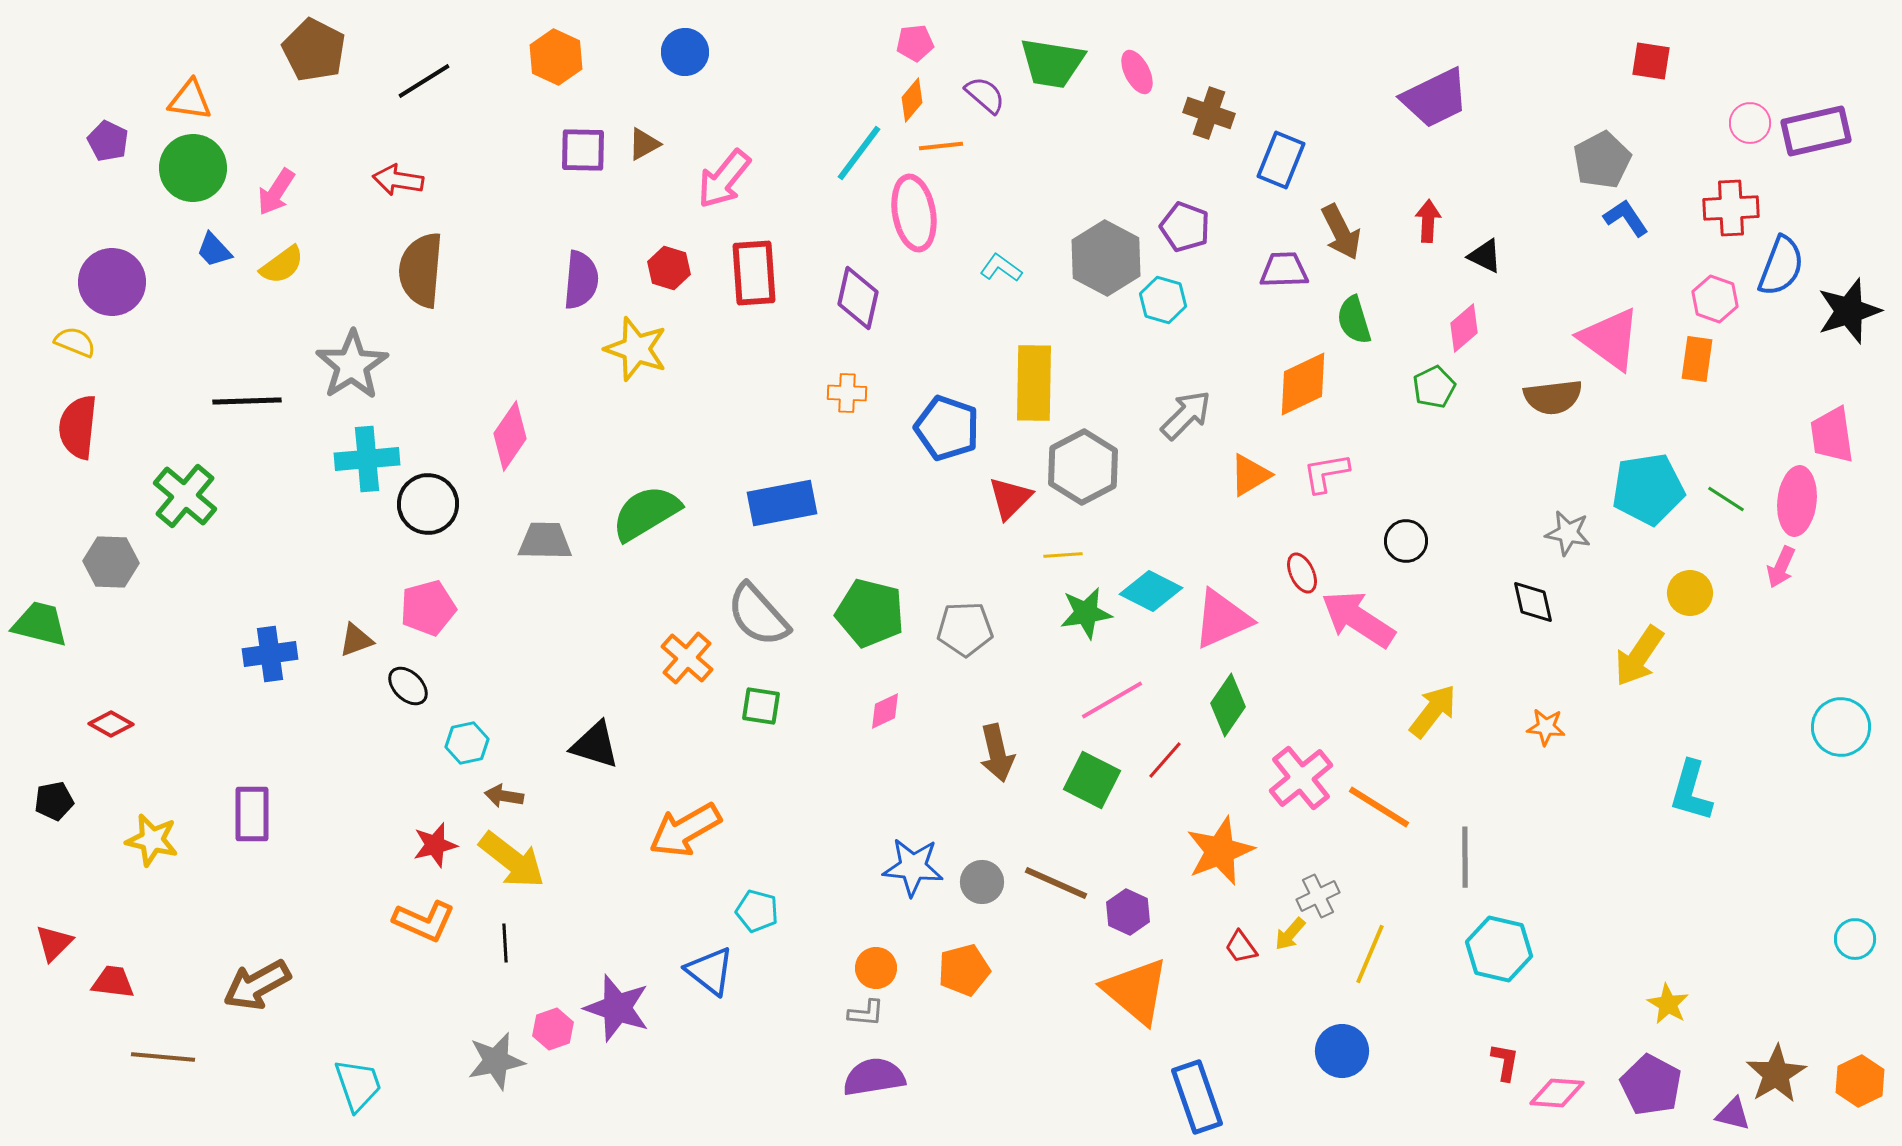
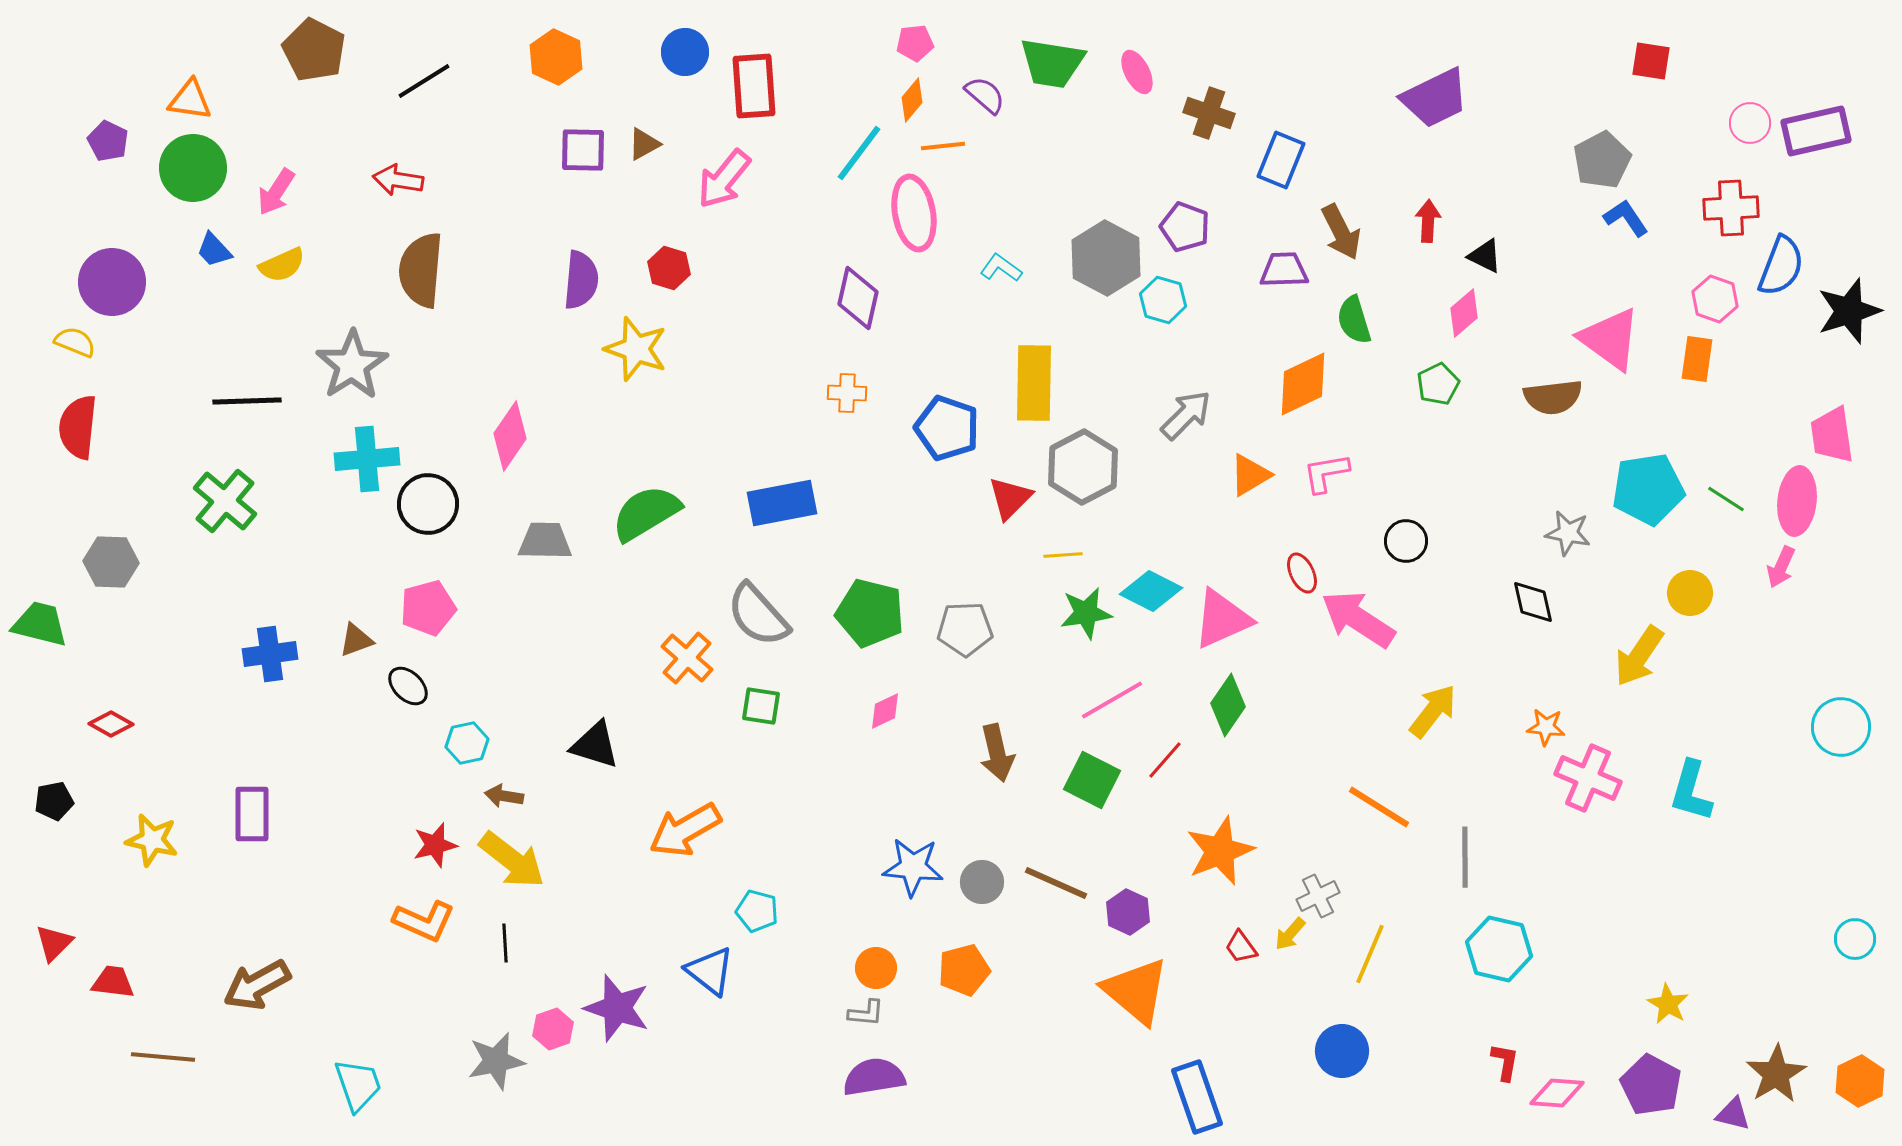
orange line at (941, 146): moved 2 px right
yellow semicircle at (282, 265): rotated 12 degrees clockwise
red rectangle at (754, 273): moved 187 px up
pink diamond at (1464, 328): moved 15 px up
green pentagon at (1434, 387): moved 4 px right, 3 px up
green cross at (185, 496): moved 40 px right, 5 px down
pink cross at (1301, 778): moved 287 px right; rotated 28 degrees counterclockwise
